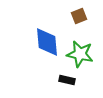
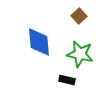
brown square: rotated 21 degrees counterclockwise
blue diamond: moved 8 px left
